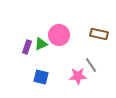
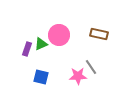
purple rectangle: moved 2 px down
gray line: moved 2 px down
